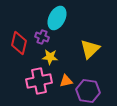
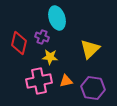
cyan ellipse: rotated 45 degrees counterclockwise
purple hexagon: moved 5 px right, 3 px up
